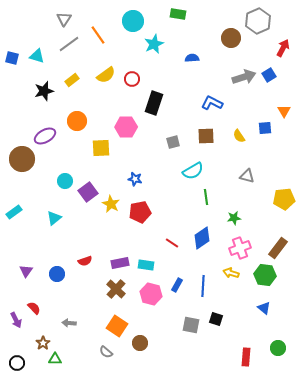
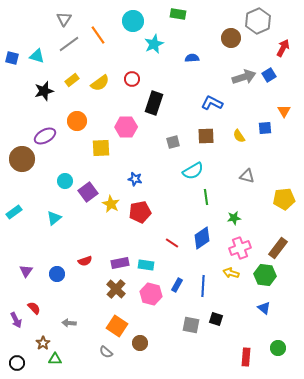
yellow semicircle at (106, 75): moved 6 px left, 8 px down
